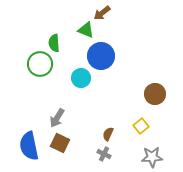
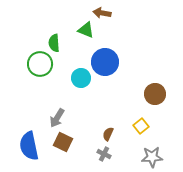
brown arrow: rotated 48 degrees clockwise
blue circle: moved 4 px right, 6 px down
brown square: moved 3 px right, 1 px up
